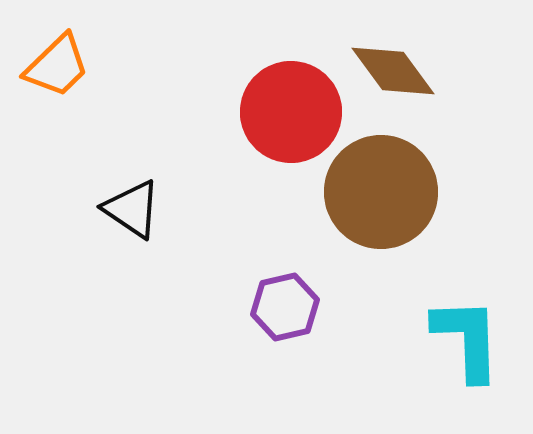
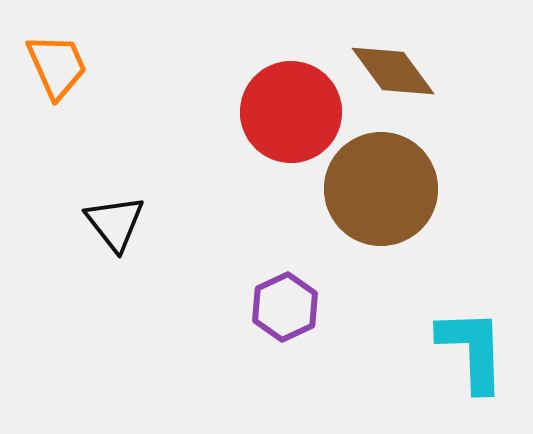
orange trapezoid: rotated 70 degrees counterclockwise
brown circle: moved 3 px up
black triangle: moved 17 px left, 14 px down; rotated 18 degrees clockwise
purple hexagon: rotated 12 degrees counterclockwise
cyan L-shape: moved 5 px right, 11 px down
